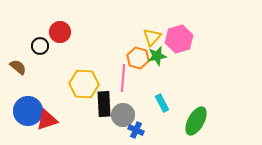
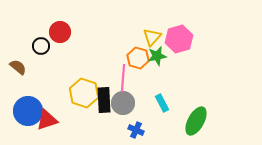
black circle: moved 1 px right
yellow hexagon: moved 9 px down; rotated 16 degrees clockwise
black rectangle: moved 4 px up
gray circle: moved 12 px up
